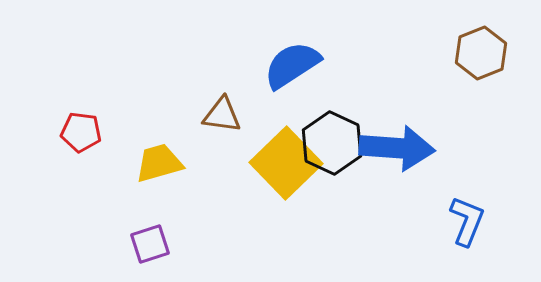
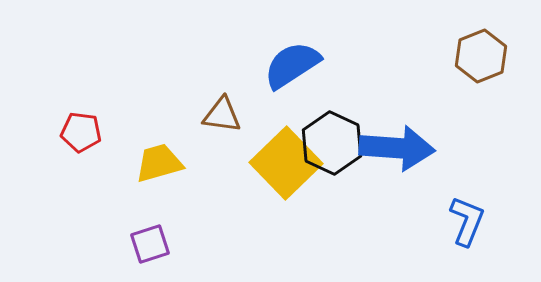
brown hexagon: moved 3 px down
